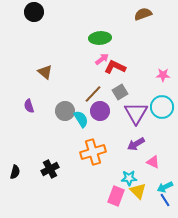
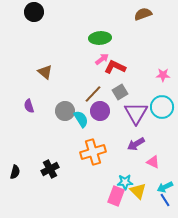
cyan star: moved 4 px left, 4 px down
